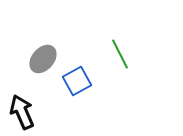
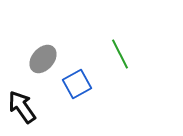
blue square: moved 3 px down
black arrow: moved 5 px up; rotated 12 degrees counterclockwise
